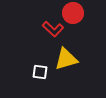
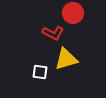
red L-shape: moved 4 px down; rotated 15 degrees counterclockwise
